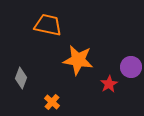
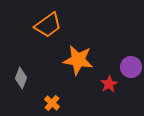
orange trapezoid: rotated 132 degrees clockwise
orange cross: moved 1 px down
